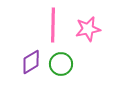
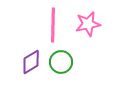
pink star: moved 5 px up
green circle: moved 2 px up
